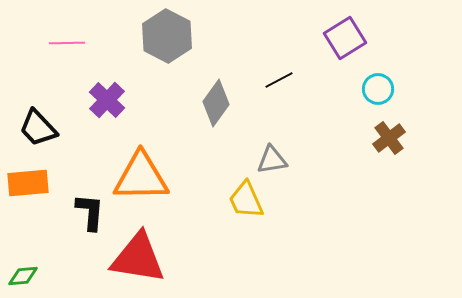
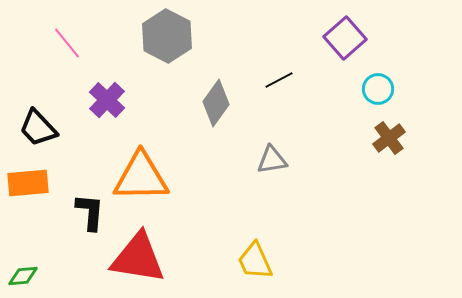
purple square: rotated 9 degrees counterclockwise
pink line: rotated 52 degrees clockwise
yellow trapezoid: moved 9 px right, 61 px down
